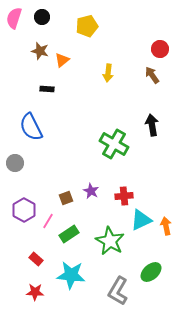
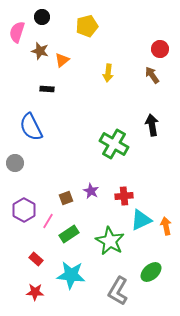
pink semicircle: moved 3 px right, 14 px down
